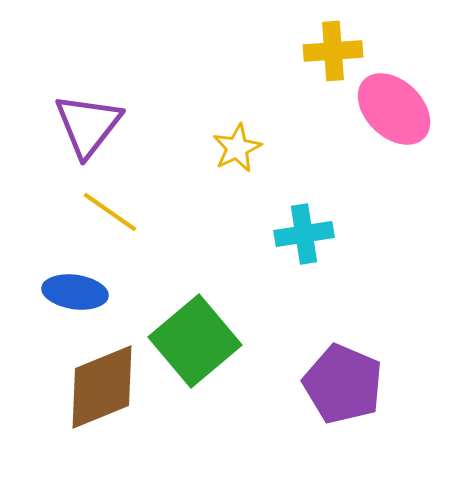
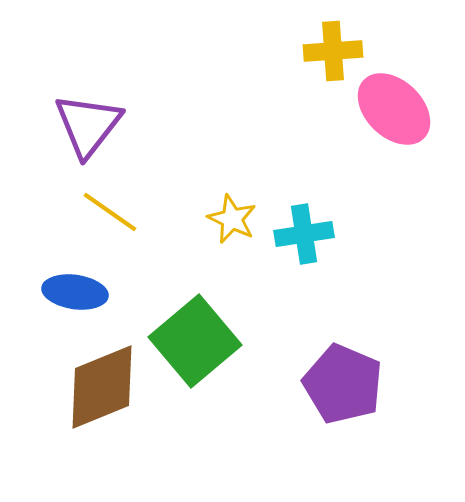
yellow star: moved 5 px left, 71 px down; rotated 21 degrees counterclockwise
